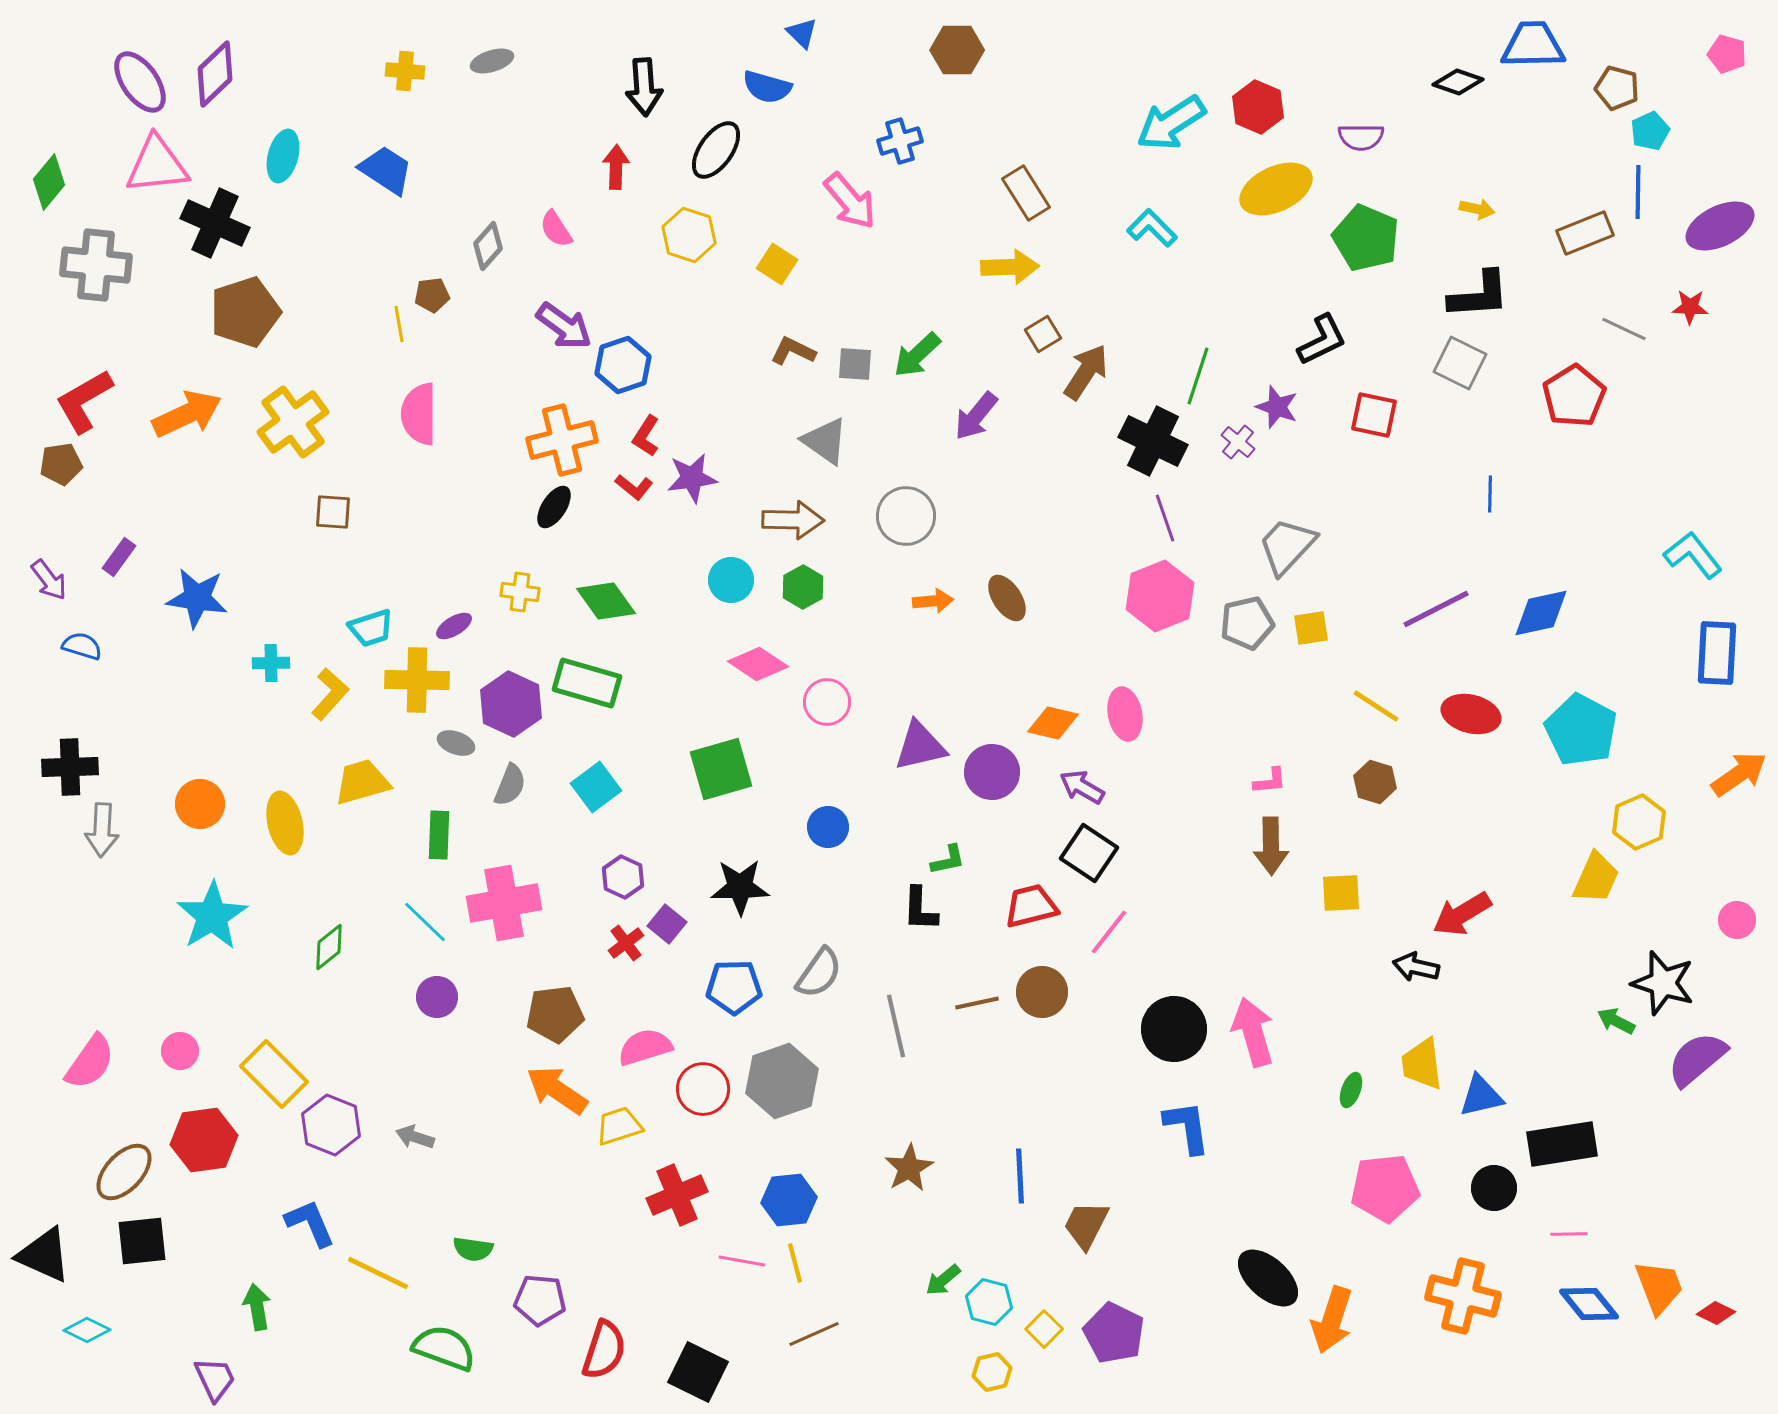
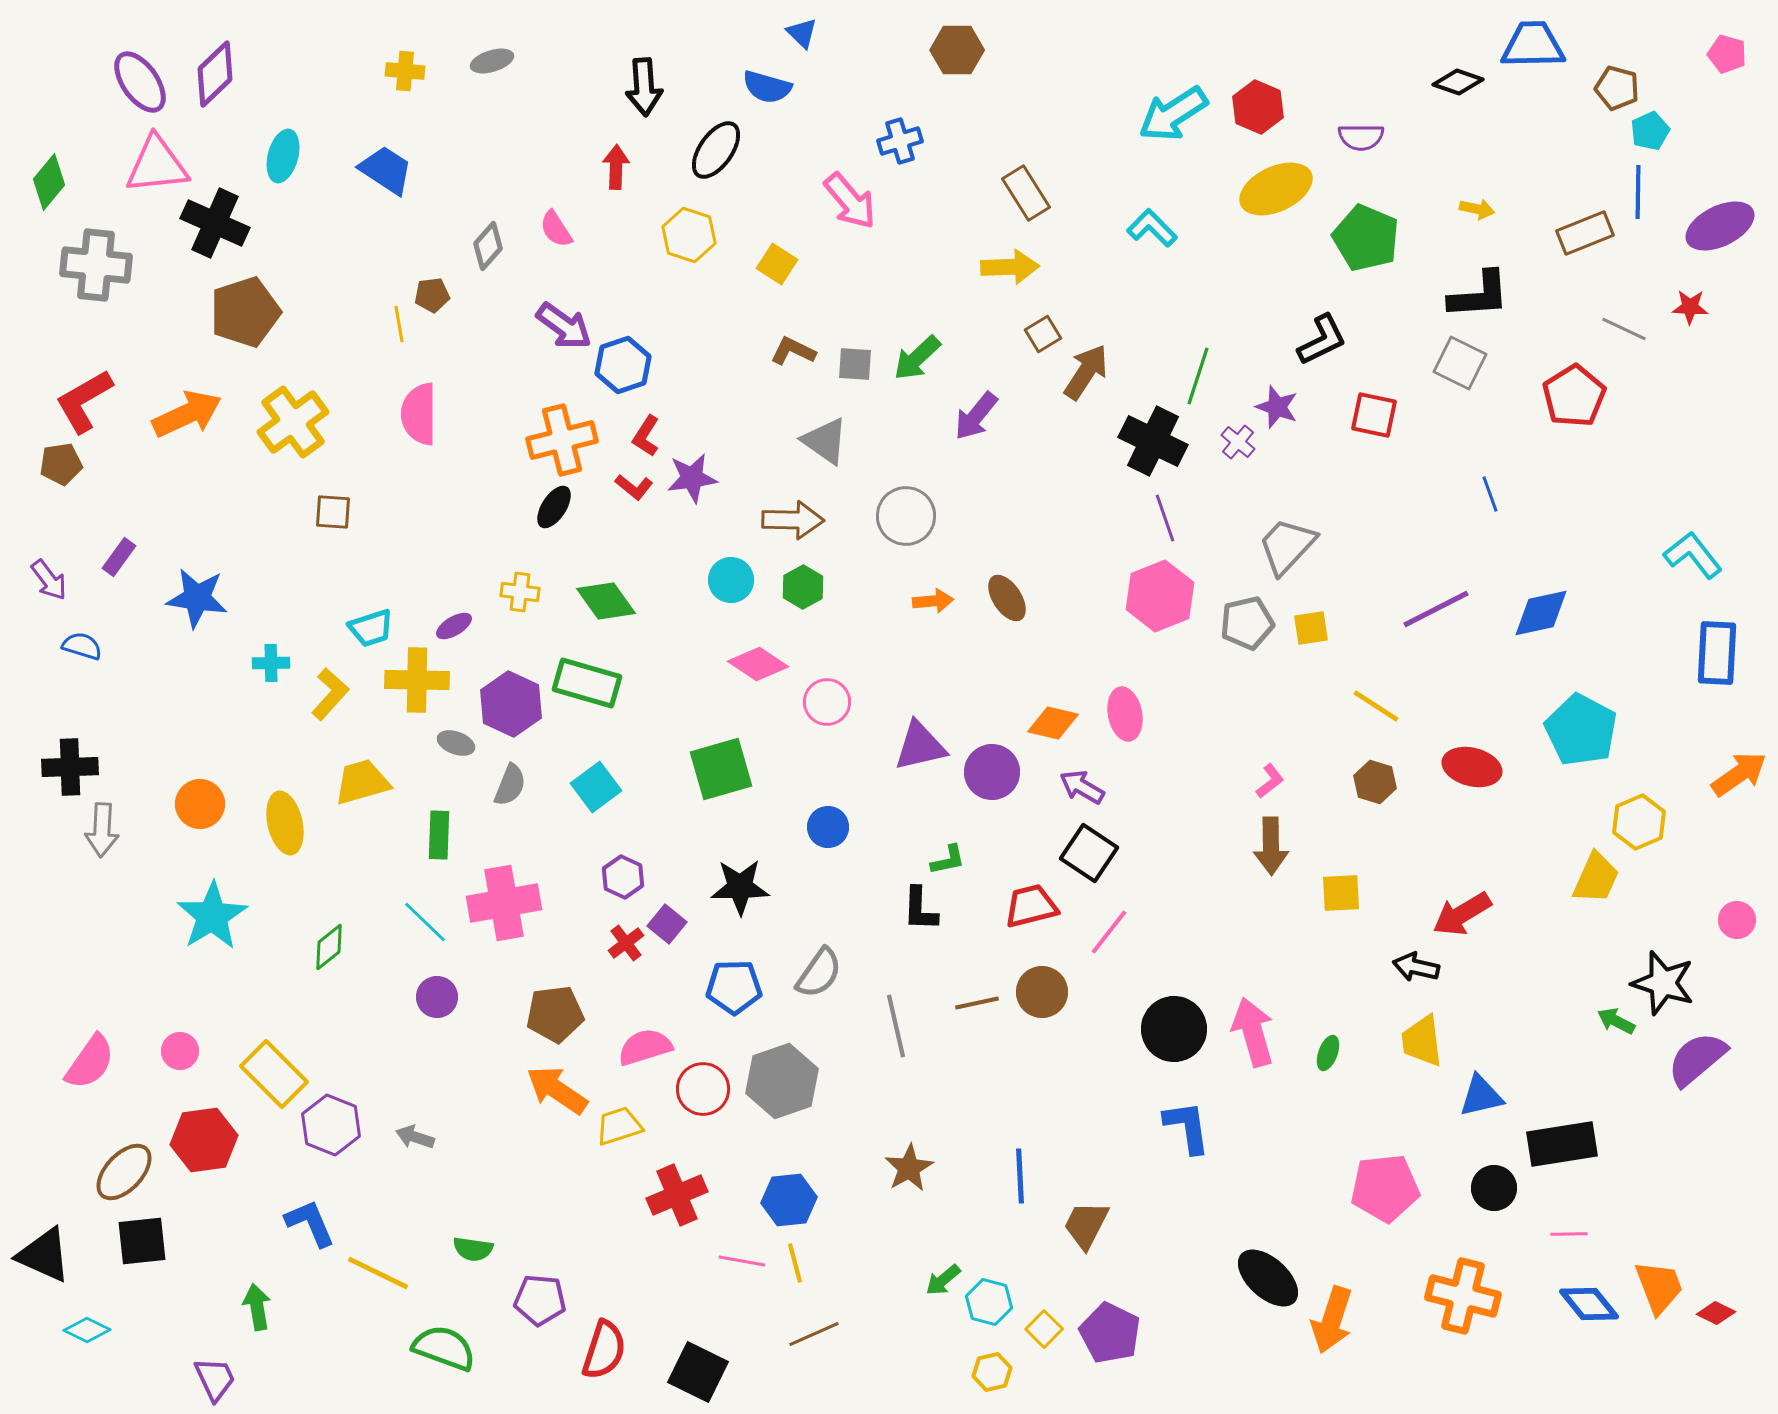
cyan arrow at (1171, 123): moved 2 px right, 9 px up
green arrow at (917, 355): moved 3 px down
blue line at (1490, 494): rotated 21 degrees counterclockwise
red ellipse at (1471, 714): moved 1 px right, 53 px down
pink L-shape at (1270, 781): rotated 33 degrees counterclockwise
yellow trapezoid at (1422, 1064): moved 23 px up
green ellipse at (1351, 1090): moved 23 px left, 37 px up
purple pentagon at (1114, 1333): moved 4 px left
